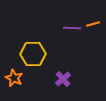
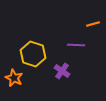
purple line: moved 4 px right, 17 px down
yellow hexagon: rotated 20 degrees clockwise
purple cross: moved 1 px left, 8 px up; rotated 14 degrees counterclockwise
